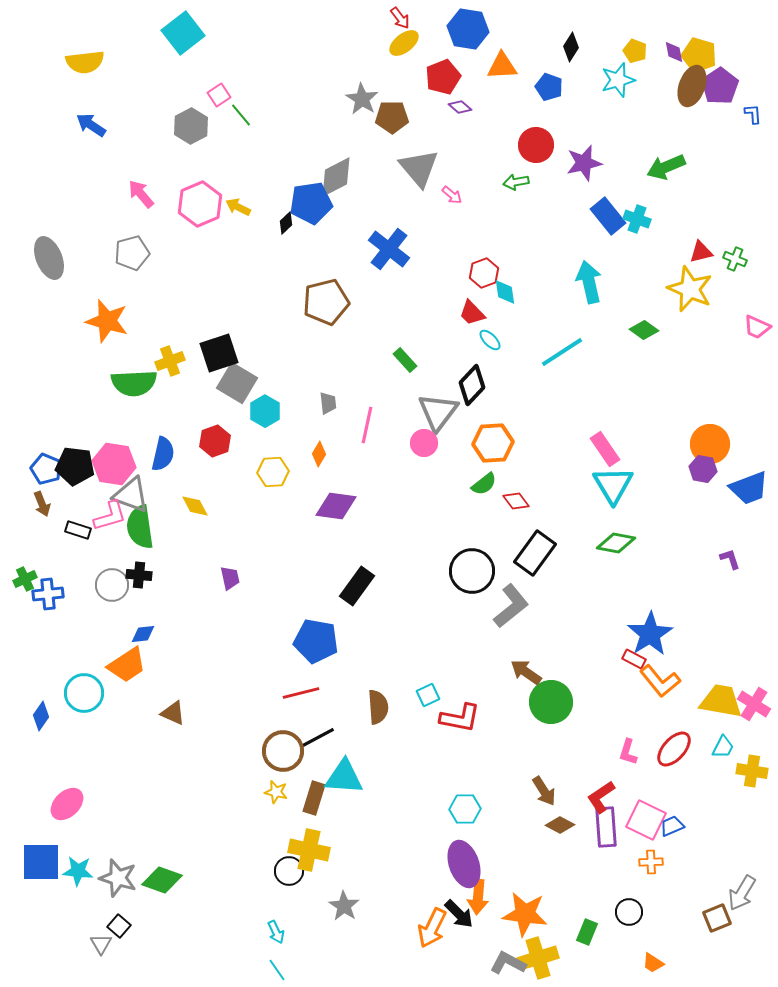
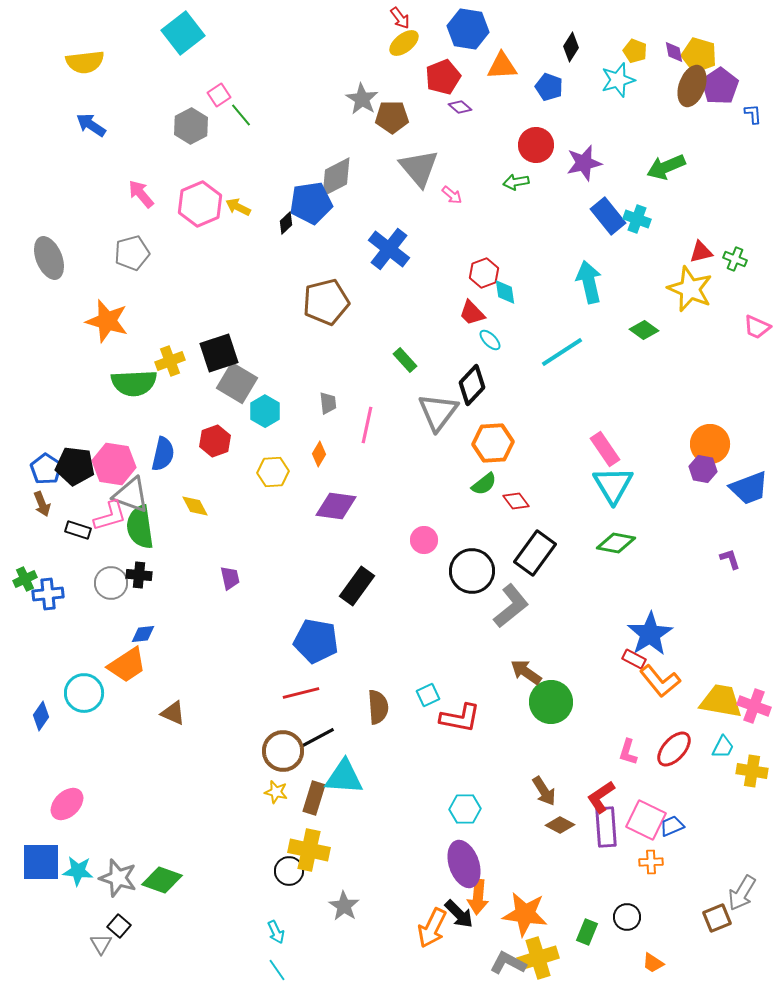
pink circle at (424, 443): moved 97 px down
blue pentagon at (46, 469): rotated 12 degrees clockwise
gray circle at (112, 585): moved 1 px left, 2 px up
pink cross at (754, 704): moved 2 px down; rotated 12 degrees counterclockwise
black circle at (629, 912): moved 2 px left, 5 px down
